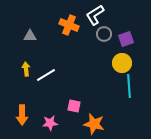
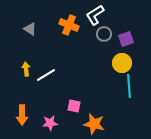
gray triangle: moved 7 px up; rotated 32 degrees clockwise
